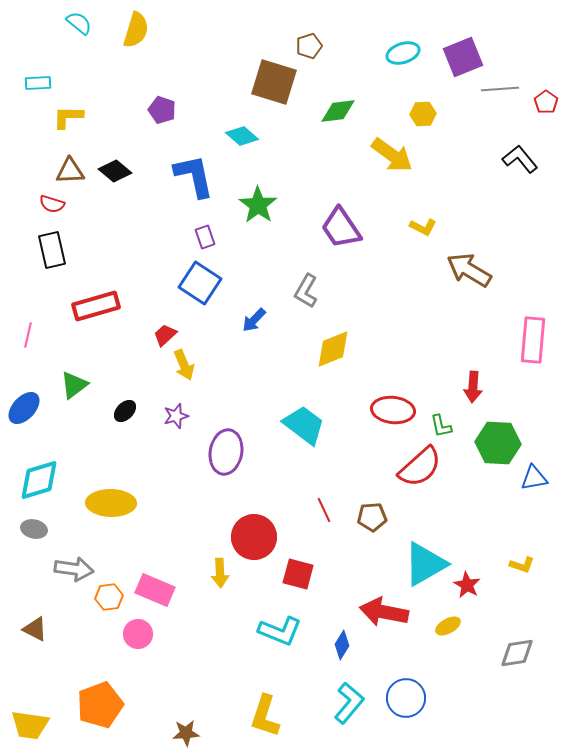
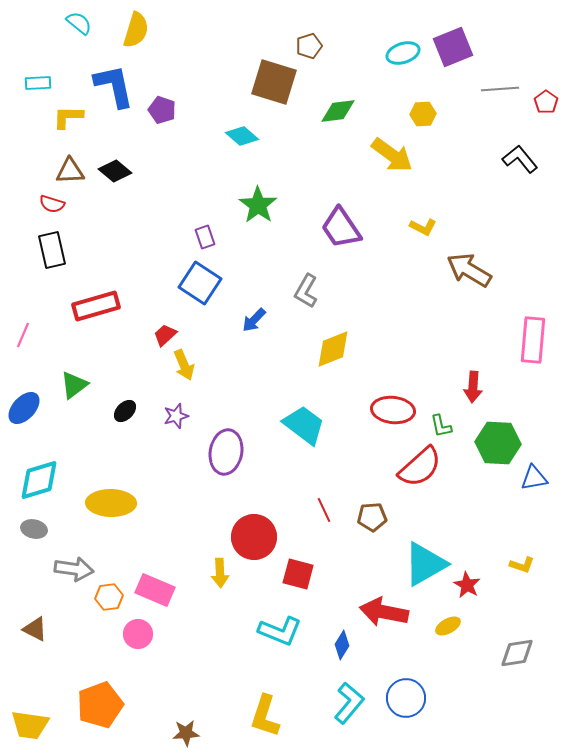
purple square at (463, 57): moved 10 px left, 10 px up
blue L-shape at (194, 176): moved 80 px left, 90 px up
pink line at (28, 335): moved 5 px left; rotated 10 degrees clockwise
